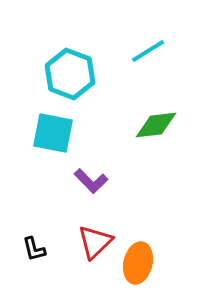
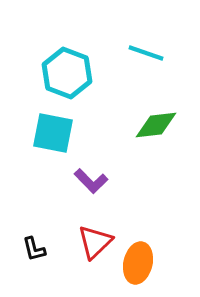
cyan line: moved 2 px left, 2 px down; rotated 51 degrees clockwise
cyan hexagon: moved 3 px left, 1 px up
